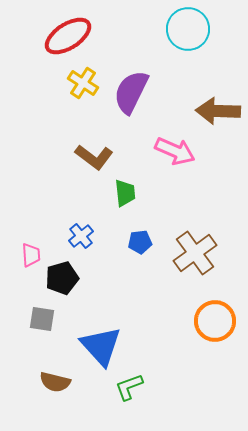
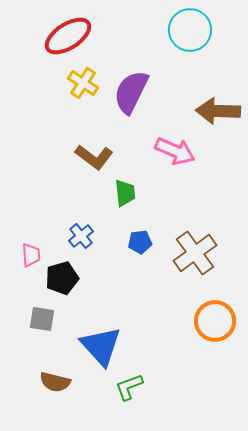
cyan circle: moved 2 px right, 1 px down
